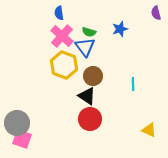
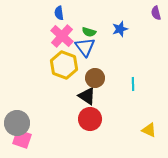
brown circle: moved 2 px right, 2 px down
